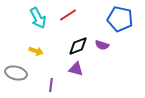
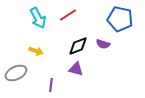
purple semicircle: moved 1 px right, 1 px up
gray ellipse: rotated 40 degrees counterclockwise
